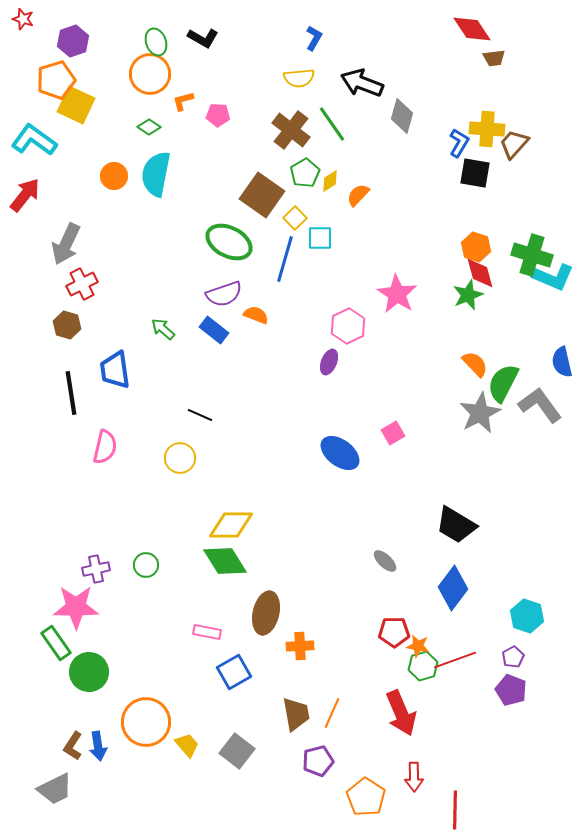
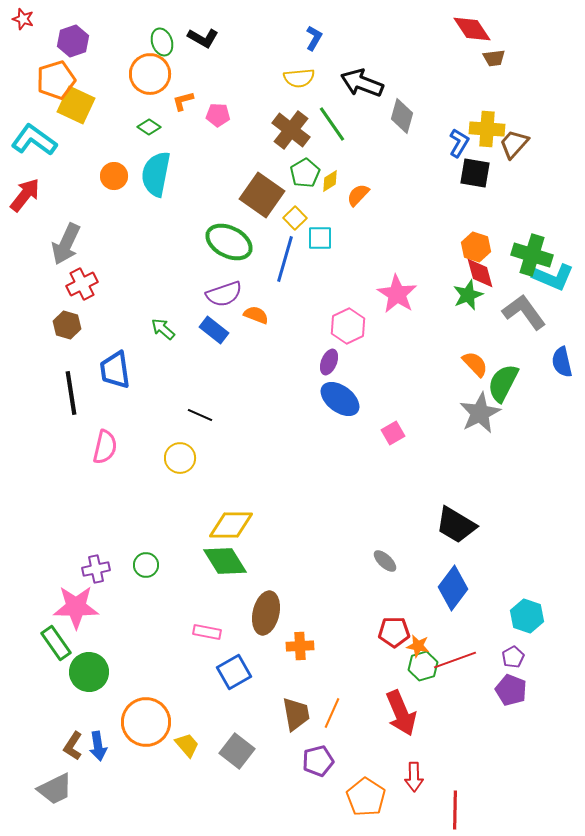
green ellipse at (156, 42): moved 6 px right
gray L-shape at (540, 405): moved 16 px left, 93 px up
blue ellipse at (340, 453): moved 54 px up
